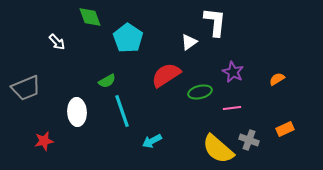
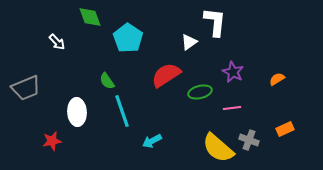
green semicircle: rotated 84 degrees clockwise
red star: moved 8 px right
yellow semicircle: moved 1 px up
